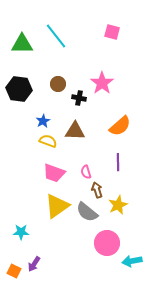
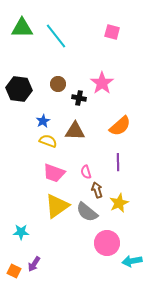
green triangle: moved 16 px up
yellow star: moved 1 px right, 2 px up
